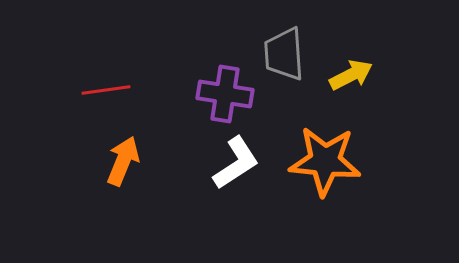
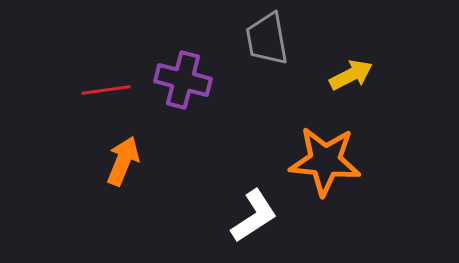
gray trapezoid: moved 17 px left, 15 px up; rotated 6 degrees counterclockwise
purple cross: moved 42 px left, 14 px up; rotated 6 degrees clockwise
white L-shape: moved 18 px right, 53 px down
